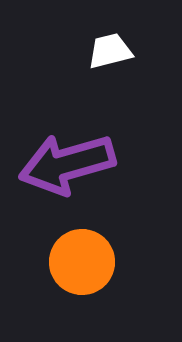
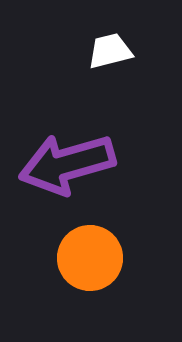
orange circle: moved 8 px right, 4 px up
